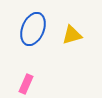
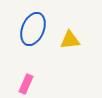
yellow triangle: moved 2 px left, 5 px down; rotated 10 degrees clockwise
